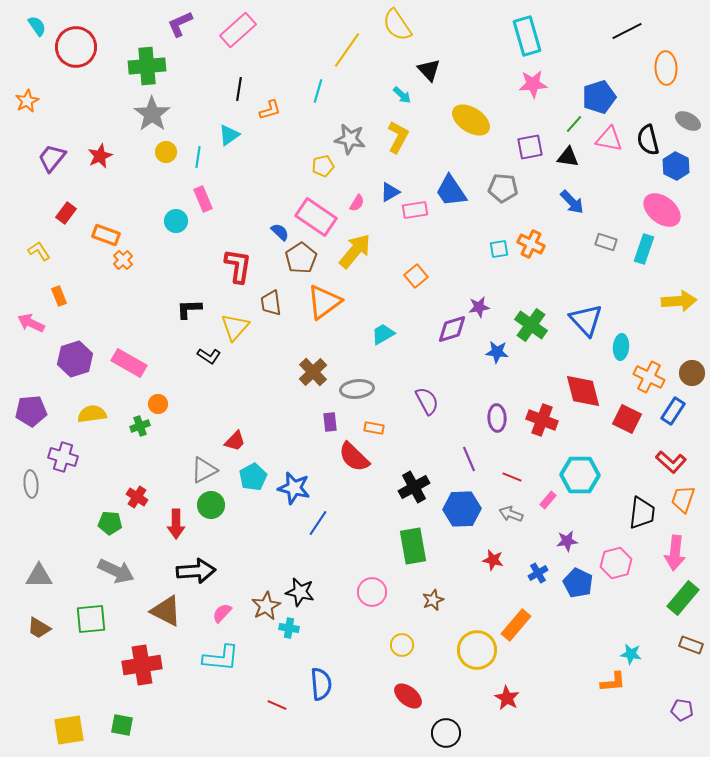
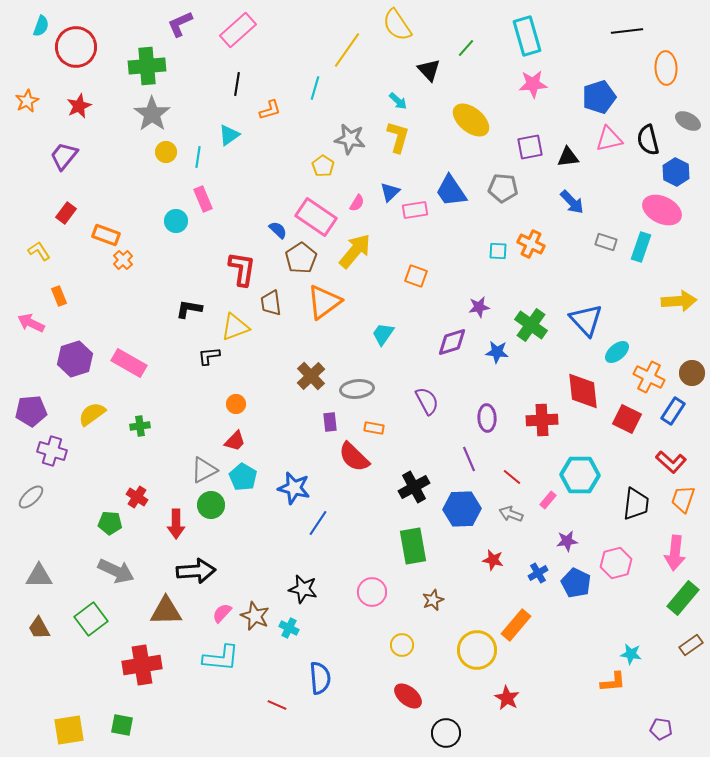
cyan semicircle at (37, 26): moved 4 px right; rotated 55 degrees clockwise
black line at (627, 31): rotated 20 degrees clockwise
black line at (239, 89): moved 2 px left, 5 px up
cyan line at (318, 91): moved 3 px left, 3 px up
cyan arrow at (402, 95): moved 4 px left, 6 px down
yellow ellipse at (471, 120): rotated 6 degrees clockwise
green line at (574, 124): moved 108 px left, 76 px up
yellow L-shape at (398, 137): rotated 12 degrees counterclockwise
pink triangle at (609, 139): rotated 24 degrees counterclockwise
red star at (100, 156): moved 21 px left, 50 px up
black triangle at (568, 157): rotated 15 degrees counterclockwise
purple trapezoid at (52, 158): moved 12 px right, 2 px up
yellow pentagon at (323, 166): rotated 25 degrees counterclockwise
blue hexagon at (676, 166): moved 6 px down
blue triangle at (390, 192): rotated 15 degrees counterclockwise
pink ellipse at (662, 210): rotated 12 degrees counterclockwise
blue semicircle at (280, 232): moved 2 px left, 2 px up
cyan square at (499, 249): moved 1 px left, 2 px down; rotated 12 degrees clockwise
cyan rectangle at (644, 249): moved 3 px left, 2 px up
red L-shape at (238, 266): moved 4 px right, 3 px down
orange square at (416, 276): rotated 30 degrees counterclockwise
black L-shape at (189, 309): rotated 12 degrees clockwise
yellow triangle at (235, 327): rotated 28 degrees clockwise
purple diamond at (452, 329): moved 13 px down
cyan trapezoid at (383, 334): rotated 25 degrees counterclockwise
cyan ellipse at (621, 347): moved 4 px left, 5 px down; rotated 45 degrees clockwise
black L-shape at (209, 356): rotated 140 degrees clockwise
brown cross at (313, 372): moved 2 px left, 4 px down
red diamond at (583, 391): rotated 9 degrees clockwise
orange circle at (158, 404): moved 78 px right
yellow semicircle at (92, 414): rotated 28 degrees counterclockwise
purple ellipse at (497, 418): moved 10 px left
red cross at (542, 420): rotated 24 degrees counterclockwise
green cross at (140, 426): rotated 12 degrees clockwise
purple cross at (63, 457): moved 11 px left, 6 px up
cyan pentagon at (253, 477): moved 10 px left; rotated 12 degrees counterclockwise
red line at (512, 477): rotated 18 degrees clockwise
gray ellipse at (31, 484): moved 13 px down; rotated 52 degrees clockwise
black trapezoid at (642, 513): moved 6 px left, 9 px up
blue pentagon at (578, 583): moved 2 px left
black star at (300, 592): moved 3 px right, 3 px up
brown star at (266, 606): moved 11 px left, 10 px down; rotated 20 degrees counterclockwise
brown triangle at (166, 611): rotated 28 degrees counterclockwise
green square at (91, 619): rotated 32 degrees counterclockwise
brown trapezoid at (39, 628): rotated 30 degrees clockwise
cyan cross at (289, 628): rotated 18 degrees clockwise
brown rectangle at (691, 645): rotated 55 degrees counterclockwise
blue semicircle at (321, 684): moved 1 px left, 6 px up
purple pentagon at (682, 710): moved 21 px left, 19 px down
